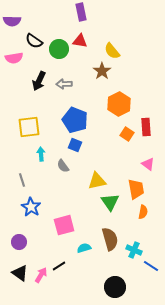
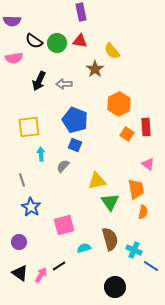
green circle: moved 2 px left, 6 px up
brown star: moved 7 px left, 2 px up
gray semicircle: rotated 80 degrees clockwise
